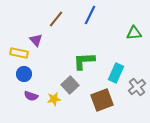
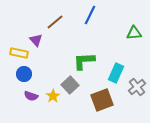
brown line: moved 1 px left, 3 px down; rotated 12 degrees clockwise
yellow star: moved 1 px left, 3 px up; rotated 24 degrees counterclockwise
